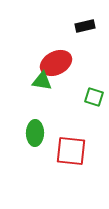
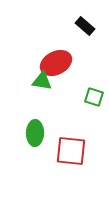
black rectangle: rotated 54 degrees clockwise
